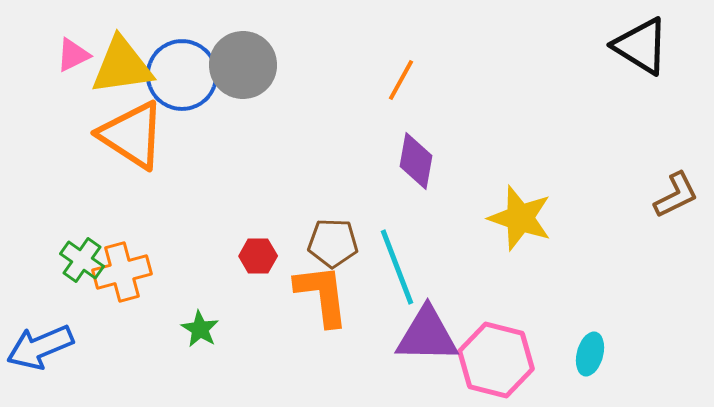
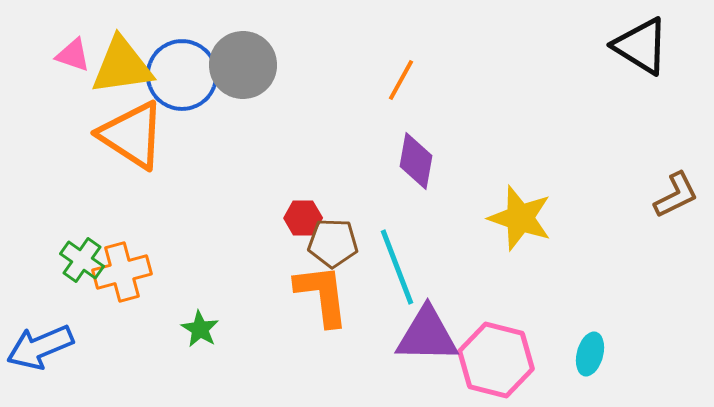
pink triangle: rotated 45 degrees clockwise
red hexagon: moved 45 px right, 38 px up
